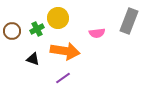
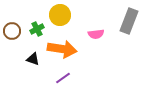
yellow circle: moved 2 px right, 3 px up
pink semicircle: moved 1 px left, 1 px down
orange arrow: moved 3 px left, 2 px up
